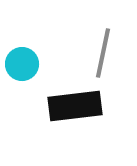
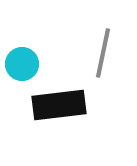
black rectangle: moved 16 px left, 1 px up
